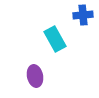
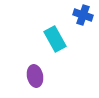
blue cross: rotated 24 degrees clockwise
